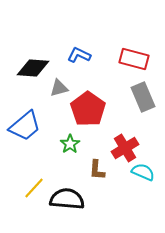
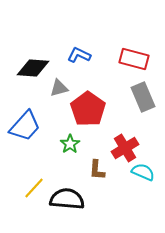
blue trapezoid: rotated 8 degrees counterclockwise
